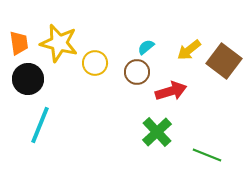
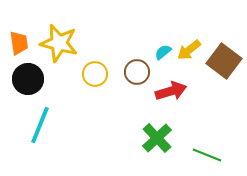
cyan semicircle: moved 17 px right, 5 px down
yellow circle: moved 11 px down
green cross: moved 6 px down
